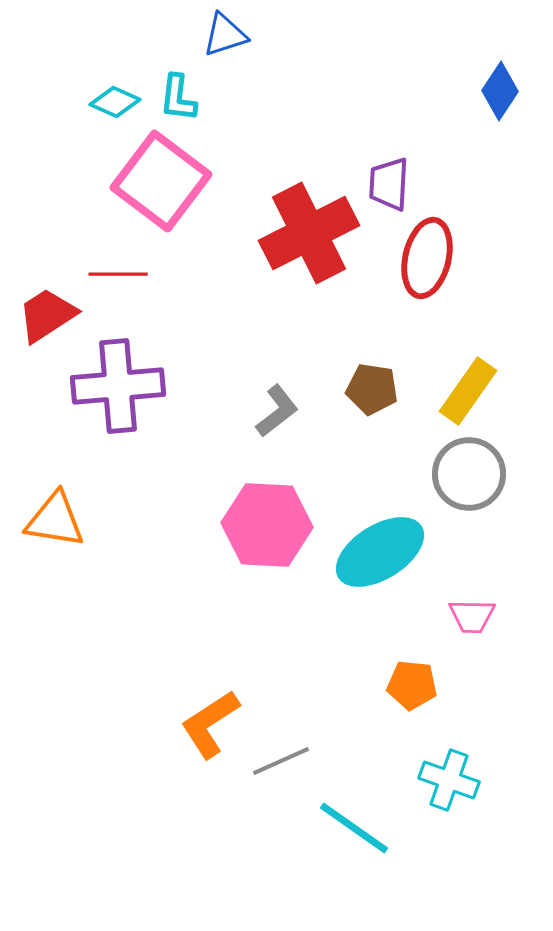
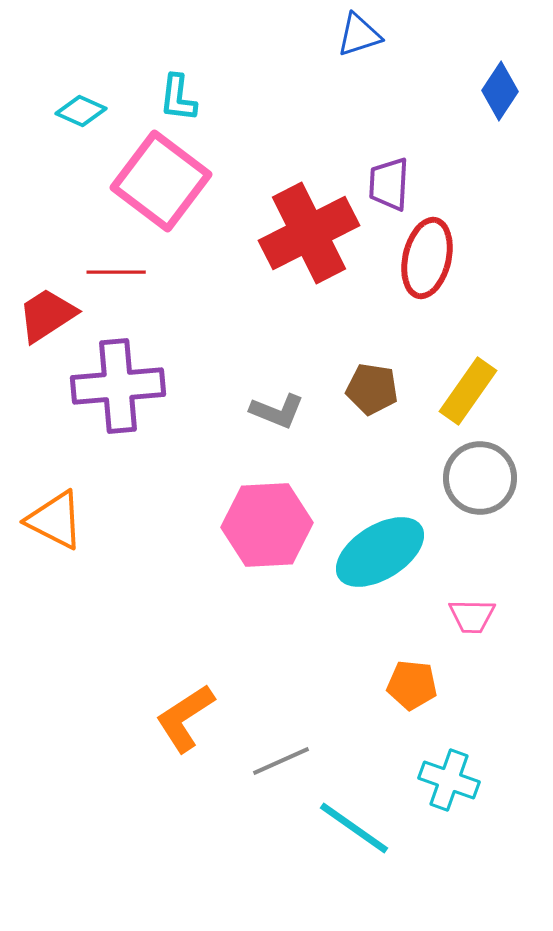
blue triangle: moved 134 px right
cyan diamond: moved 34 px left, 9 px down
red line: moved 2 px left, 2 px up
gray L-shape: rotated 60 degrees clockwise
gray circle: moved 11 px right, 4 px down
orange triangle: rotated 18 degrees clockwise
pink hexagon: rotated 6 degrees counterclockwise
orange L-shape: moved 25 px left, 6 px up
